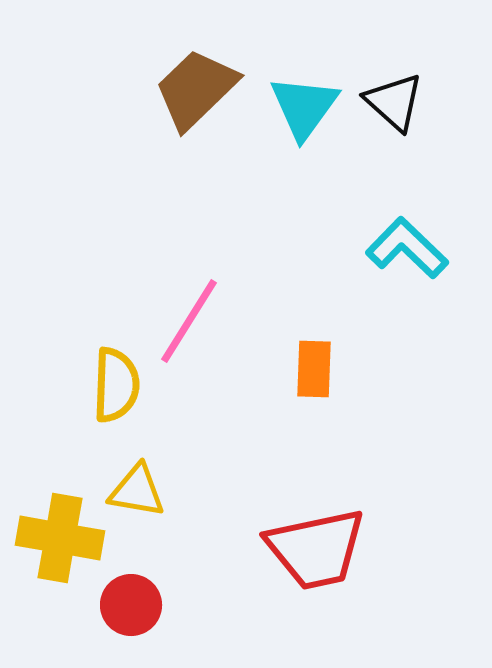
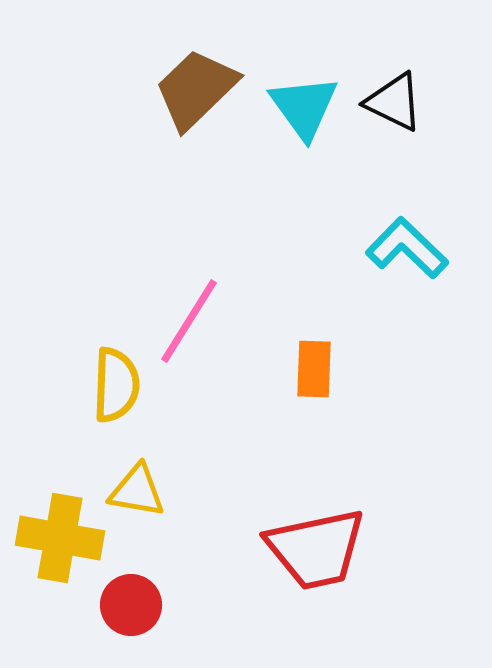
black triangle: rotated 16 degrees counterclockwise
cyan triangle: rotated 12 degrees counterclockwise
